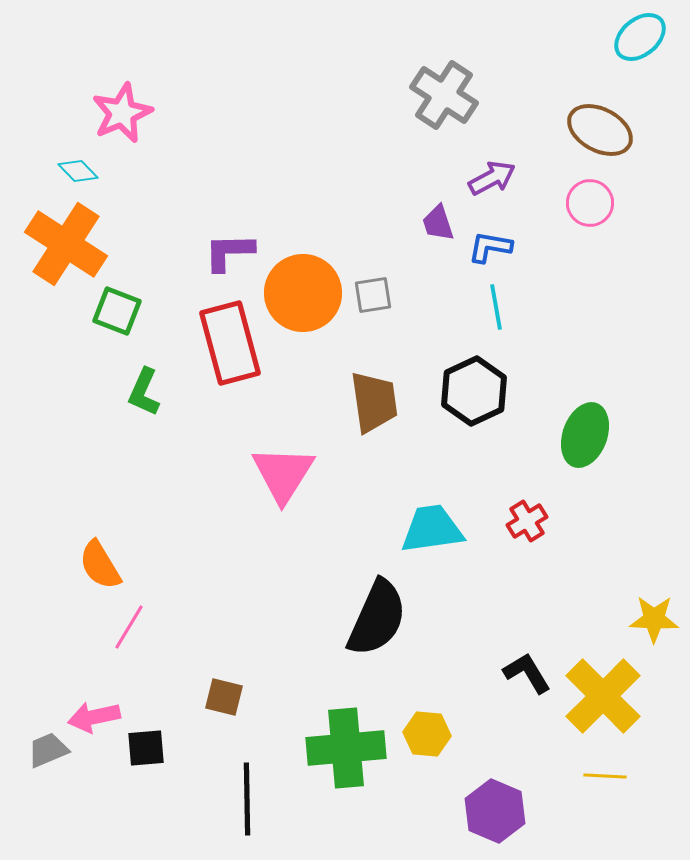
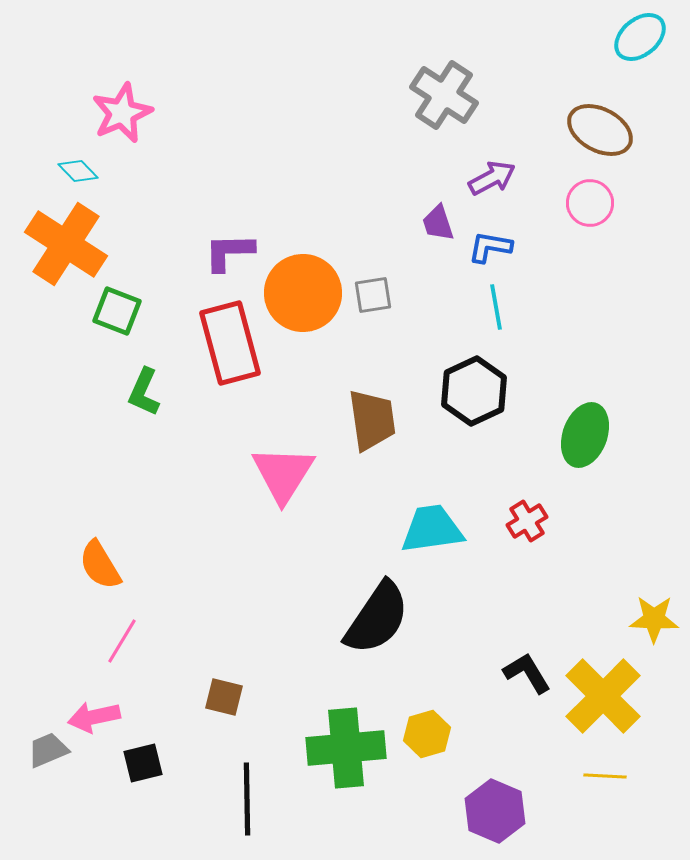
brown trapezoid: moved 2 px left, 18 px down
black semicircle: rotated 10 degrees clockwise
pink line: moved 7 px left, 14 px down
yellow hexagon: rotated 21 degrees counterclockwise
black square: moved 3 px left, 15 px down; rotated 9 degrees counterclockwise
